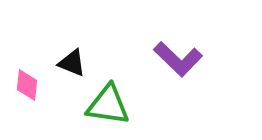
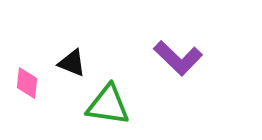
purple L-shape: moved 1 px up
pink diamond: moved 2 px up
